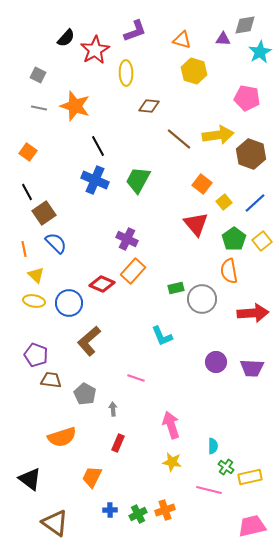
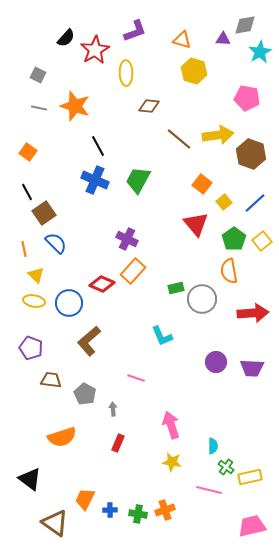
purple pentagon at (36, 355): moved 5 px left, 7 px up
orange trapezoid at (92, 477): moved 7 px left, 22 px down
green cross at (138, 514): rotated 36 degrees clockwise
